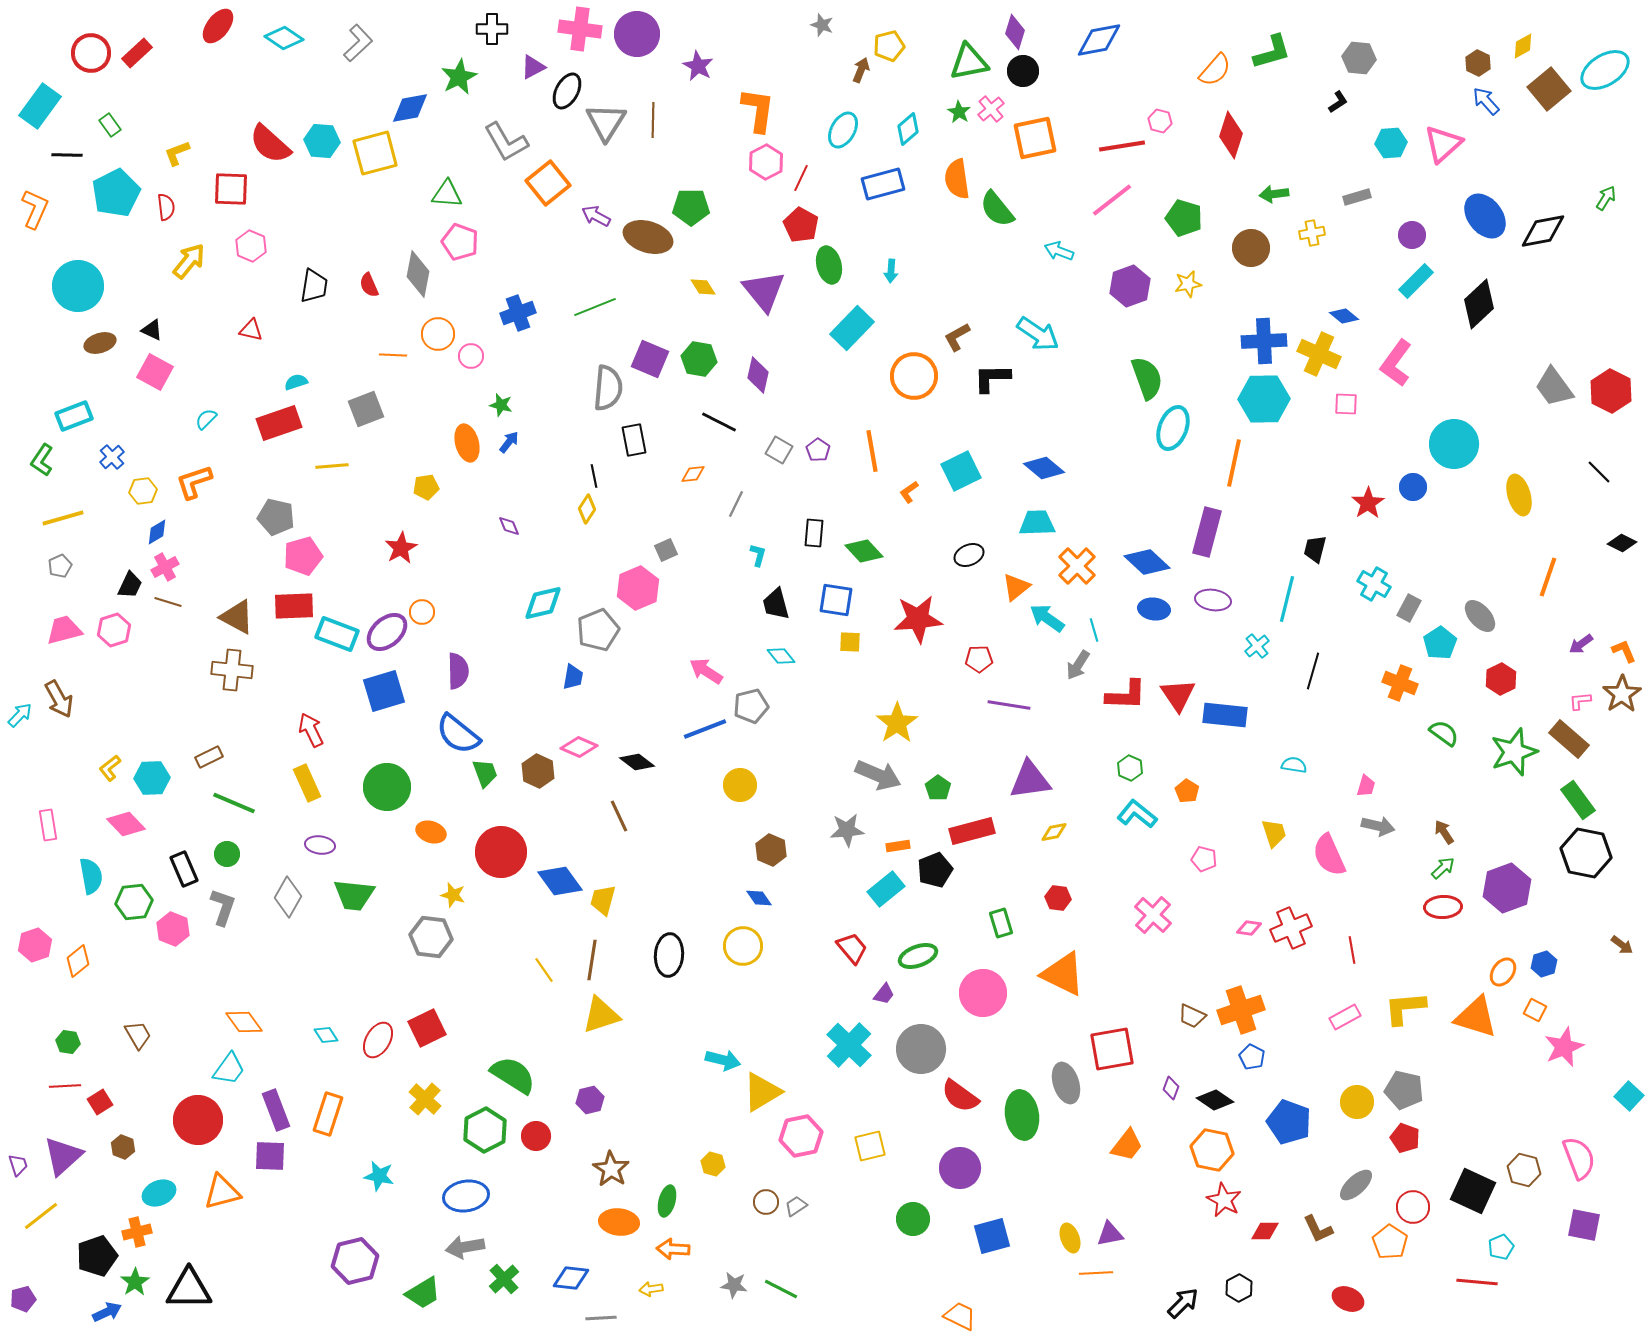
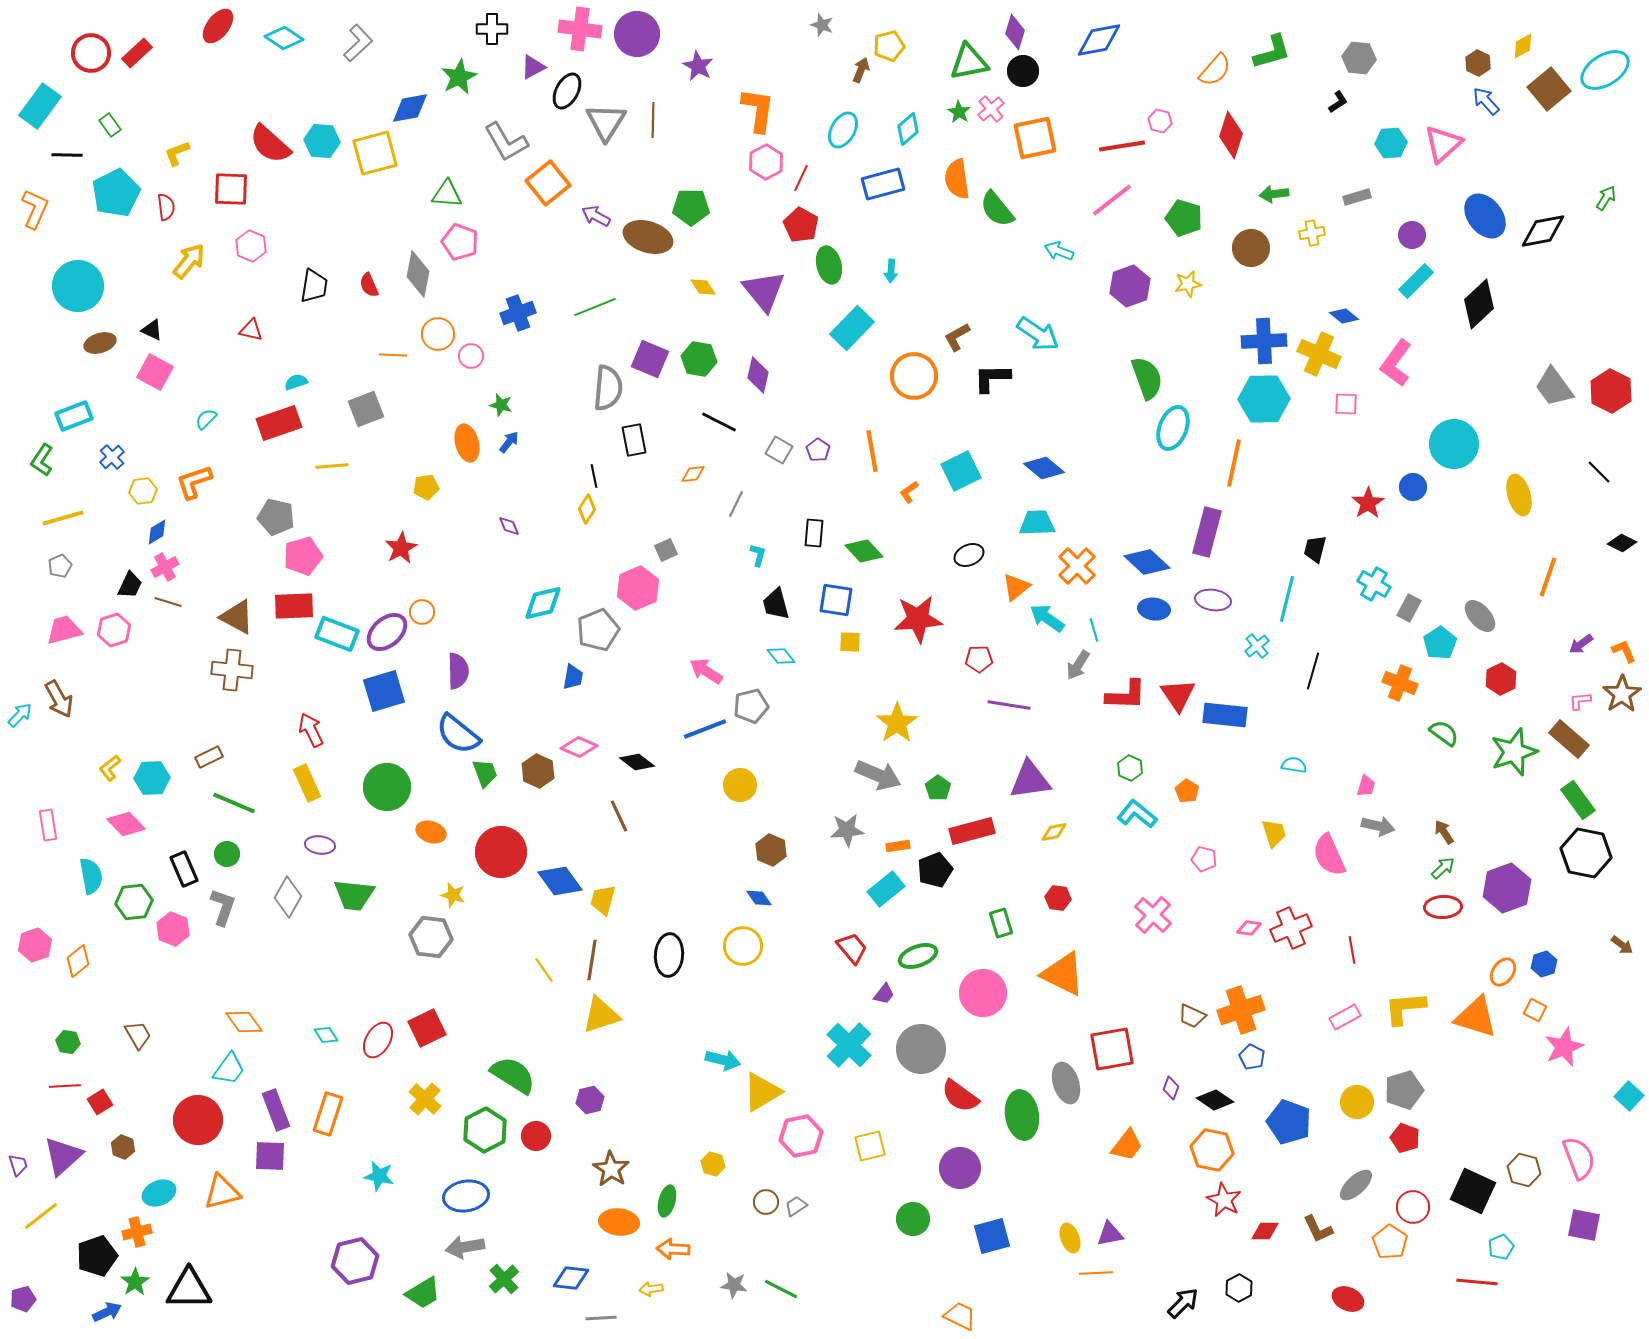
gray pentagon at (1404, 1090): rotated 30 degrees counterclockwise
